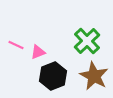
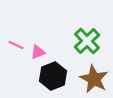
brown star: moved 3 px down
